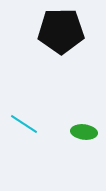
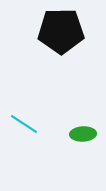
green ellipse: moved 1 px left, 2 px down; rotated 10 degrees counterclockwise
